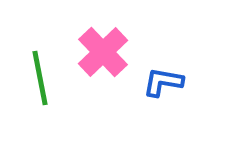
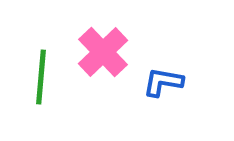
green line: moved 1 px right, 1 px up; rotated 16 degrees clockwise
